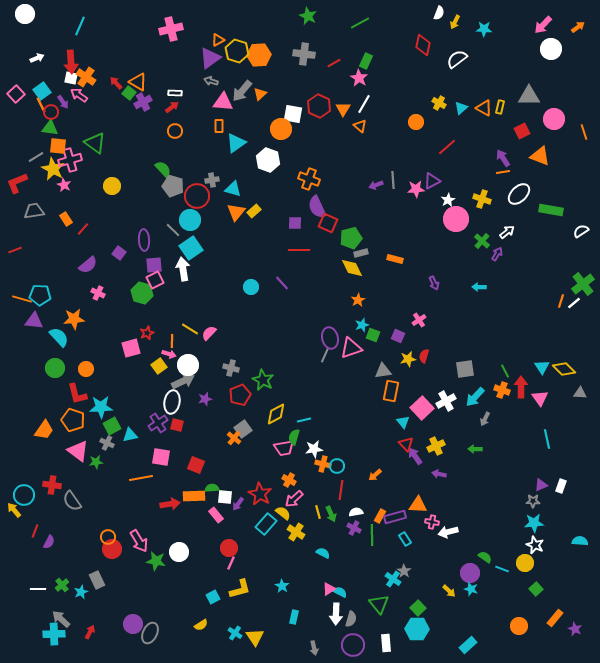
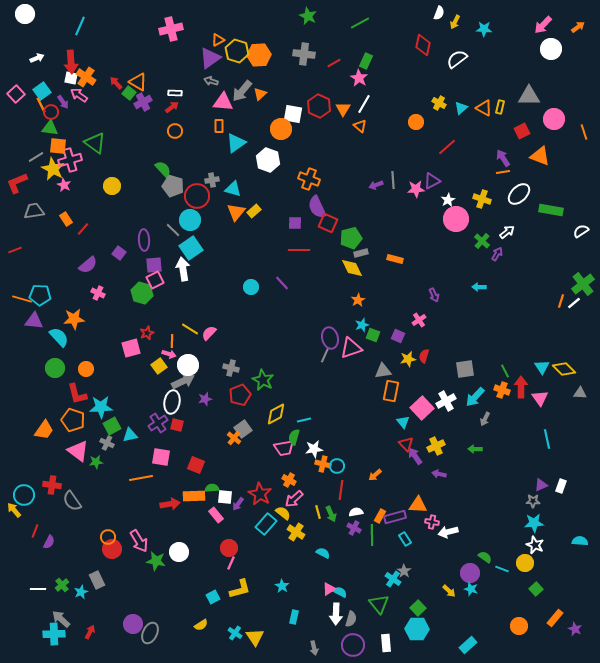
purple arrow at (434, 283): moved 12 px down
